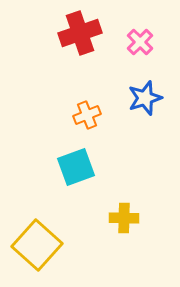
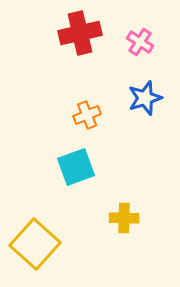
red cross: rotated 6 degrees clockwise
pink cross: rotated 12 degrees counterclockwise
yellow square: moved 2 px left, 1 px up
